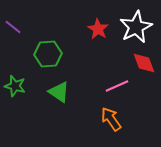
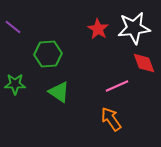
white star: moved 2 px left, 1 px down; rotated 20 degrees clockwise
green star: moved 2 px up; rotated 15 degrees counterclockwise
